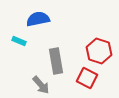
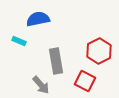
red hexagon: rotated 15 degrees clockwise
red square: moved 2 px left, 3 px down
